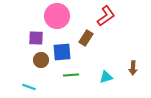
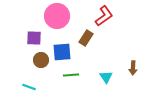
red L-shape: moved 2 px left
purple square: moved 2 px left
cyan triangle: rotated 48 degrees counterclockwise
